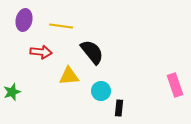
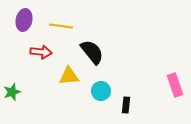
black rectangle: moved 7 px right, 3 px up
